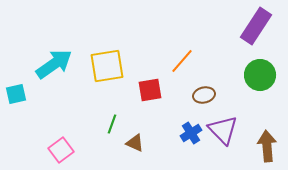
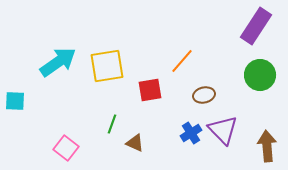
cyan arrow: moved 4 px right, 2 px up
cyan square: moved 1 px left, 7 px down; rotated 15 degrees clockwise
pink square: moved 5 px right, 2 px up; rotated 15 degrees counterclockwise
